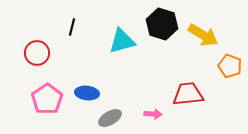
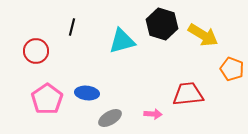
red circle: moved 1 px left, 2 px up
orange pentagon: moved 2 px right, 3 px down
